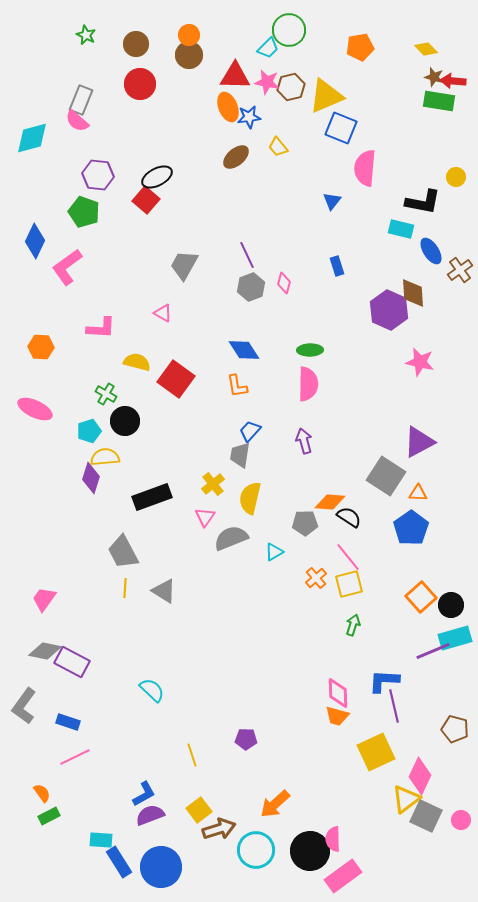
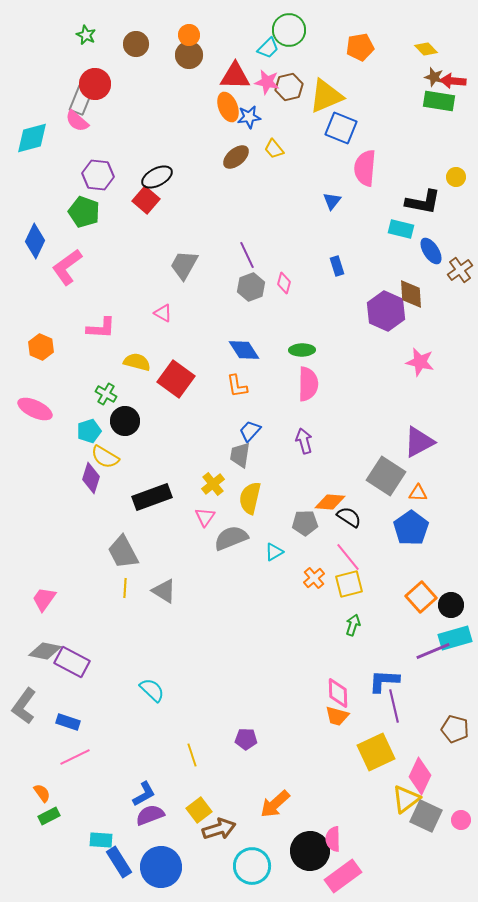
red circle at (140, 84): moved 45 px left
brown hexagon at (291, 87): moved 2 px left
yellow trapezoid at (278, 147): moved 4 px left, 2 px down
brown diamond at (413, 293): moved 2 px left, 1 px down
purple hexagon at (389, 310): moved 3 px left, 1 px down
orange hexagon at (41, 347): rotated 20 degrees clockwise
green ellipse at (310, 350): moved 8 px left
yellow semicircle at (105, 457): rotated 144 degrees counterclockwise
orange cross at (316, 578): moved 2 px left
cyan circle at (256, 850): moved 4 px left, 16 px down
